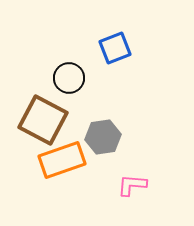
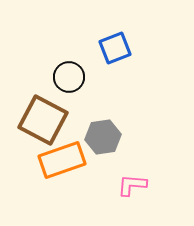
black circle: moved 1 px up
